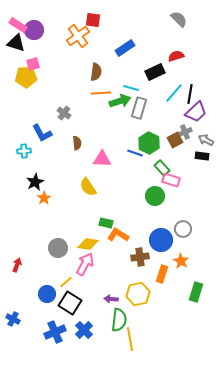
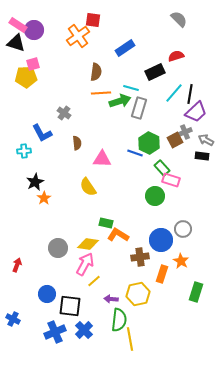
yellow line at (66, 282): moved 28 px right, 1 px up
black square at (70, 303): moved 3 px down; rotated 25 degrees counterclockwise
